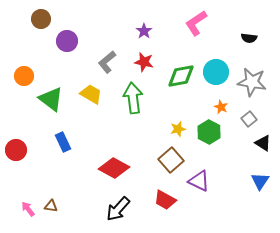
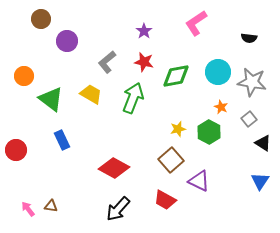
cyan circle: moved 2 px right
green diamond: moved 5 px left
green arrow: rotated 28 degrees clockwise
blue rectangle: moved 1 px left, 2 px up
